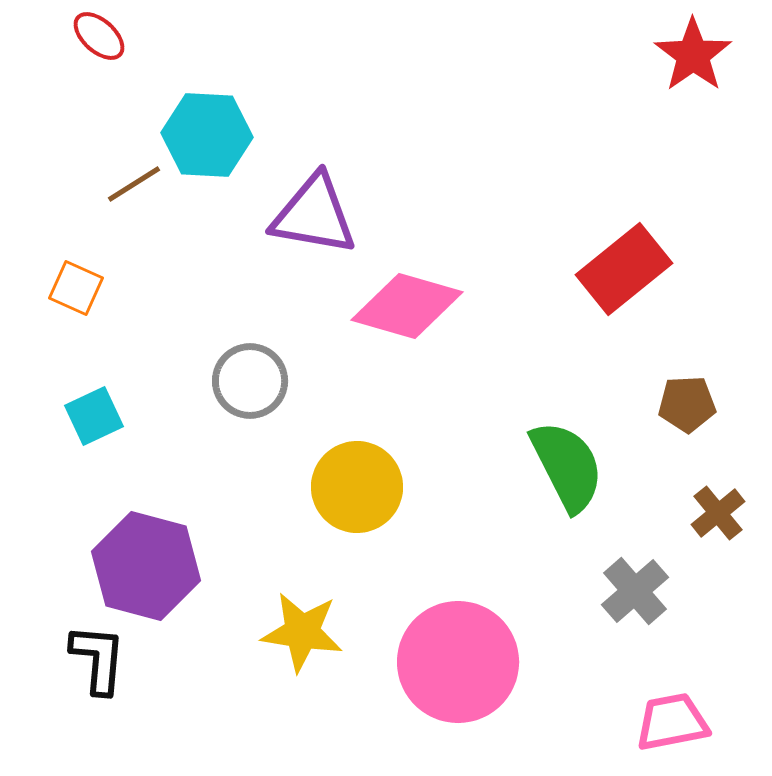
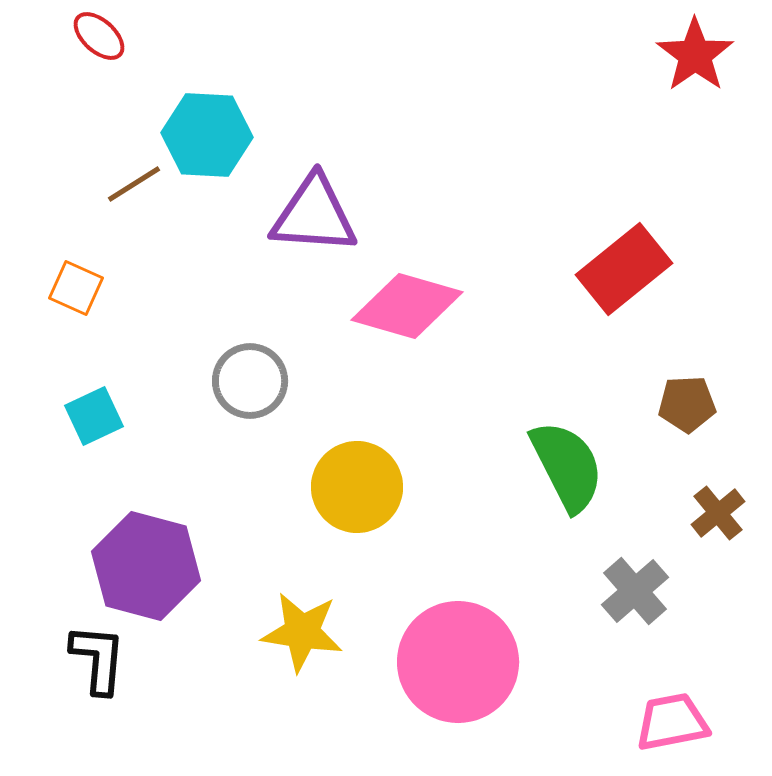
red star: moved 2 px right
purple triangle: rotated 6 degrees counterclockwise
